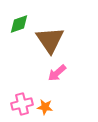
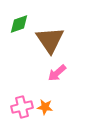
pink cross: moved 3 px down
